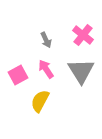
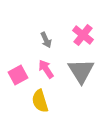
yellow semicircle: rotated 45 degrees counterclockwise
